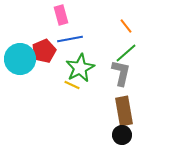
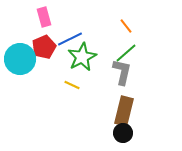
pink rectangle: moved 17 px left, 2 px down
blue line: rotated 15 degrees counterclockwise
red pentagon: moved 4 px up
green star: moved 2 px right, 11 px up
gray L-shape: moved 1 px right, 1 px up
brown rectangle: rotated 24 degrees clockwise
black circle: moved 1 px right, 2 px up
